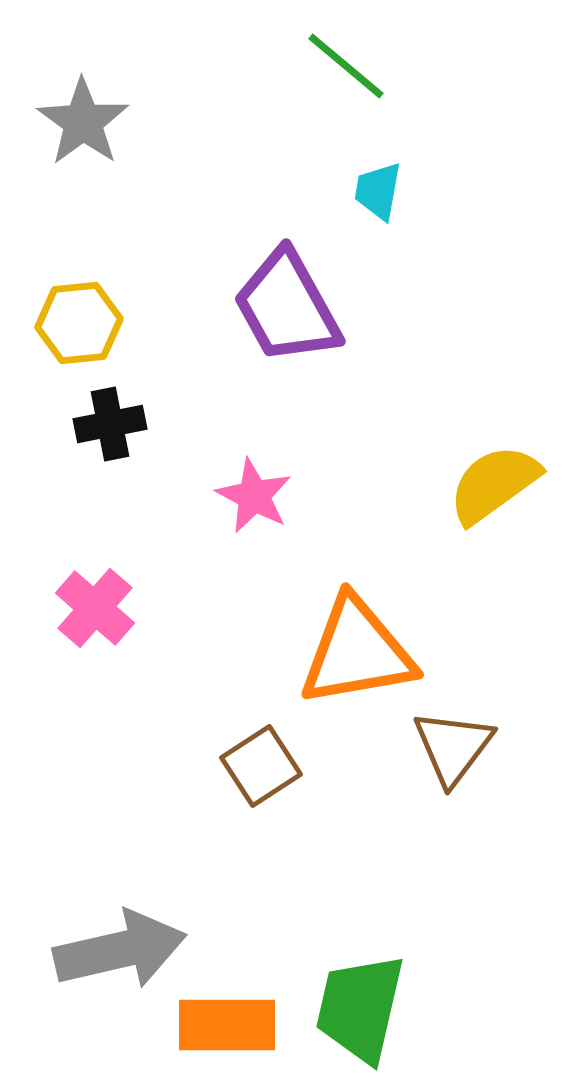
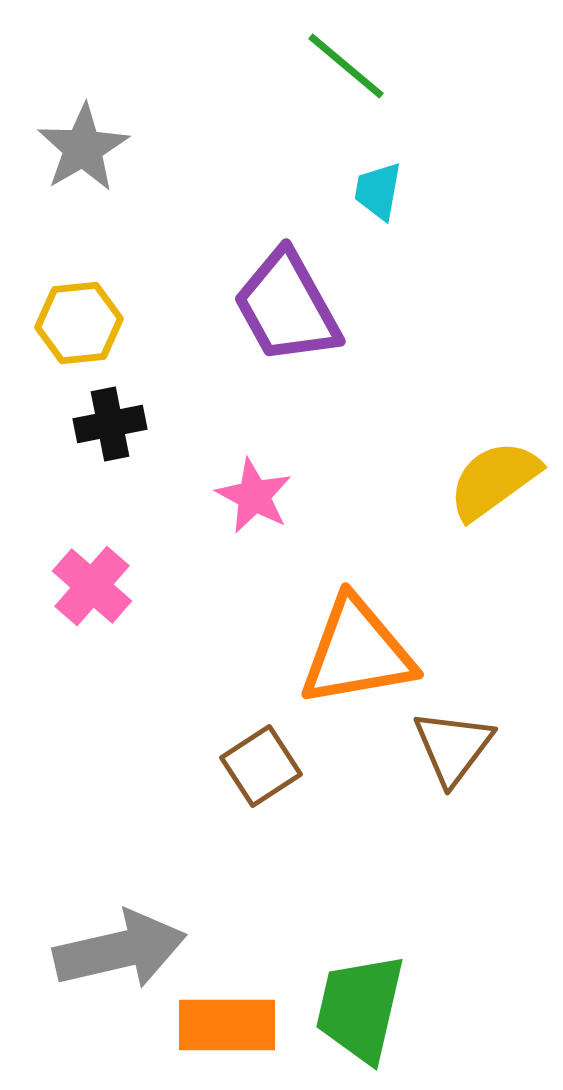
gray star: moved 26 px down; rotated 6 degrees clockwise
yellow semicircle: moved 4 px up
pink cross: moved 3 px left, 22 px up
